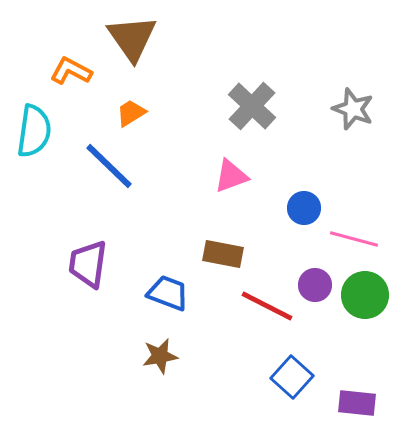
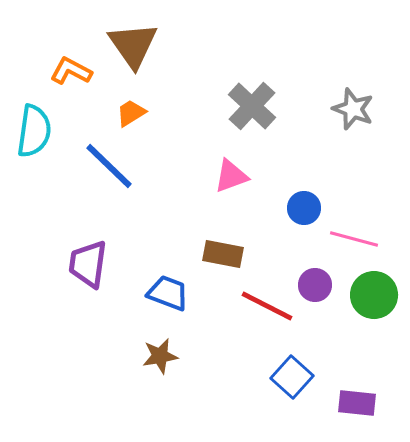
brown triangle: moved 1 px right, 7 px down
green circle: moved 9 px right
